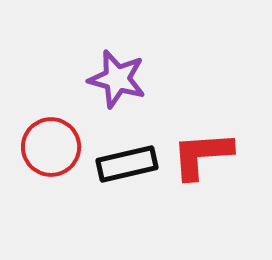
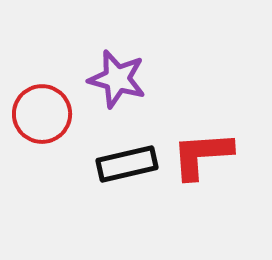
red circle: moved 9 px left, 33 px up
